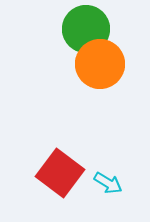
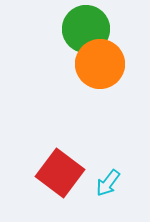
cyan arrow: rotated 96 degrees clockwise
